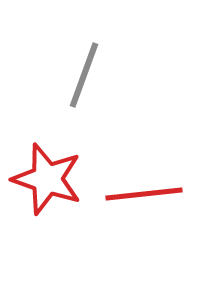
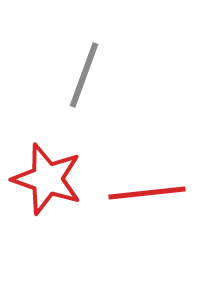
red line: moved 3 px right, 1 px up
